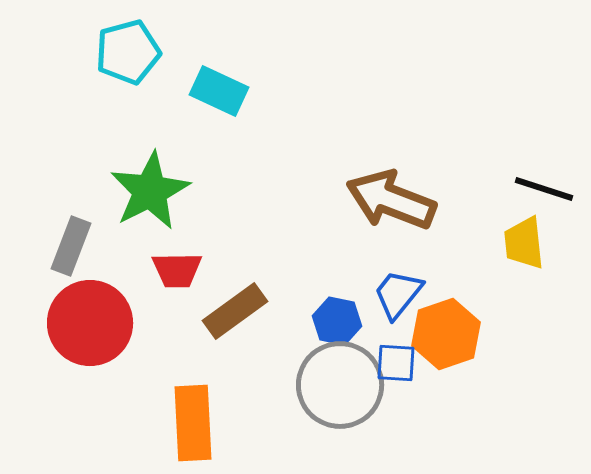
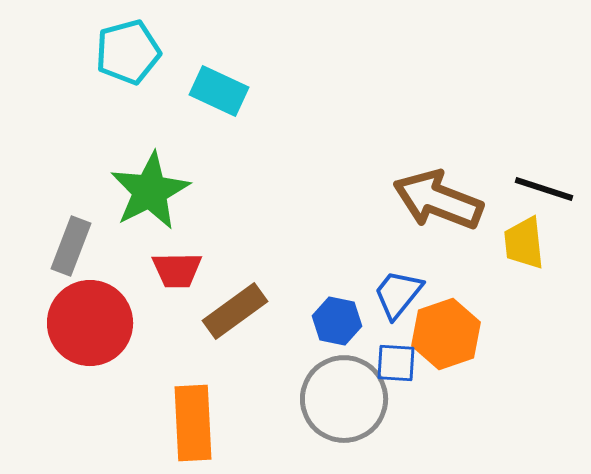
brown arrow: moved 47 px right
gray circle: moved 4 px right, 14 px down
